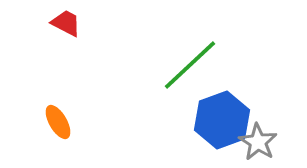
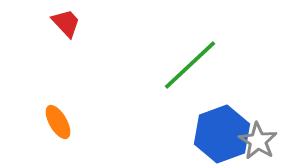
red trapezoid: rotated 20 degrees clockwise
blue hexagon: moved 14 px down
gray star: moved 1 px up
